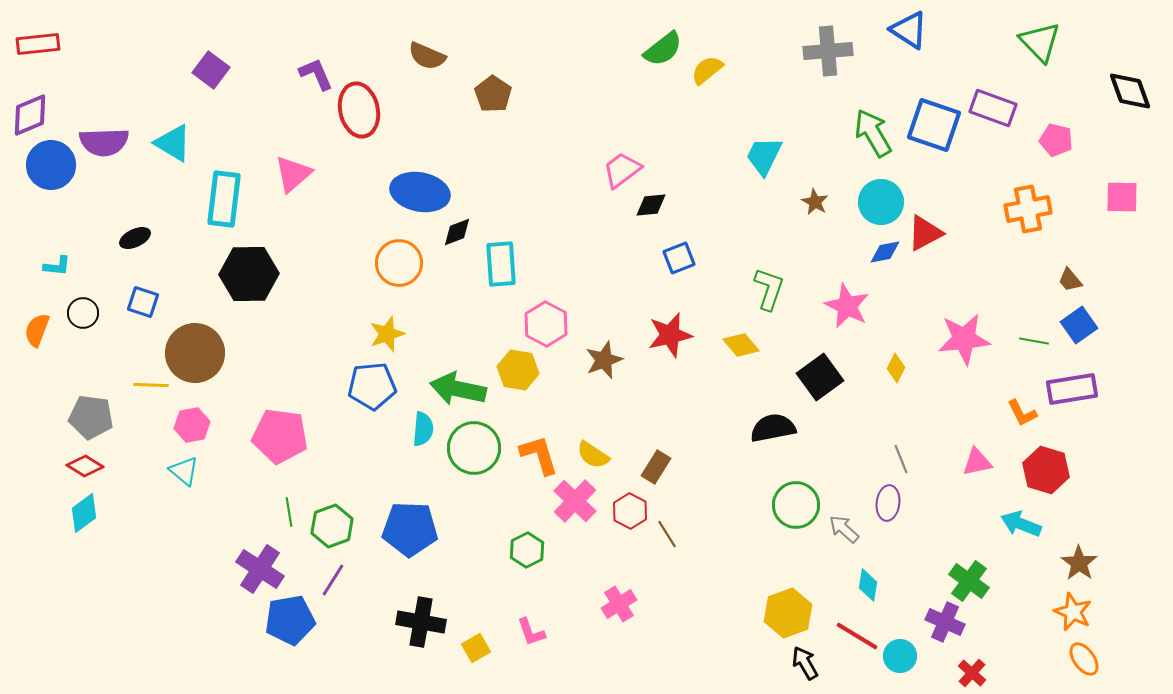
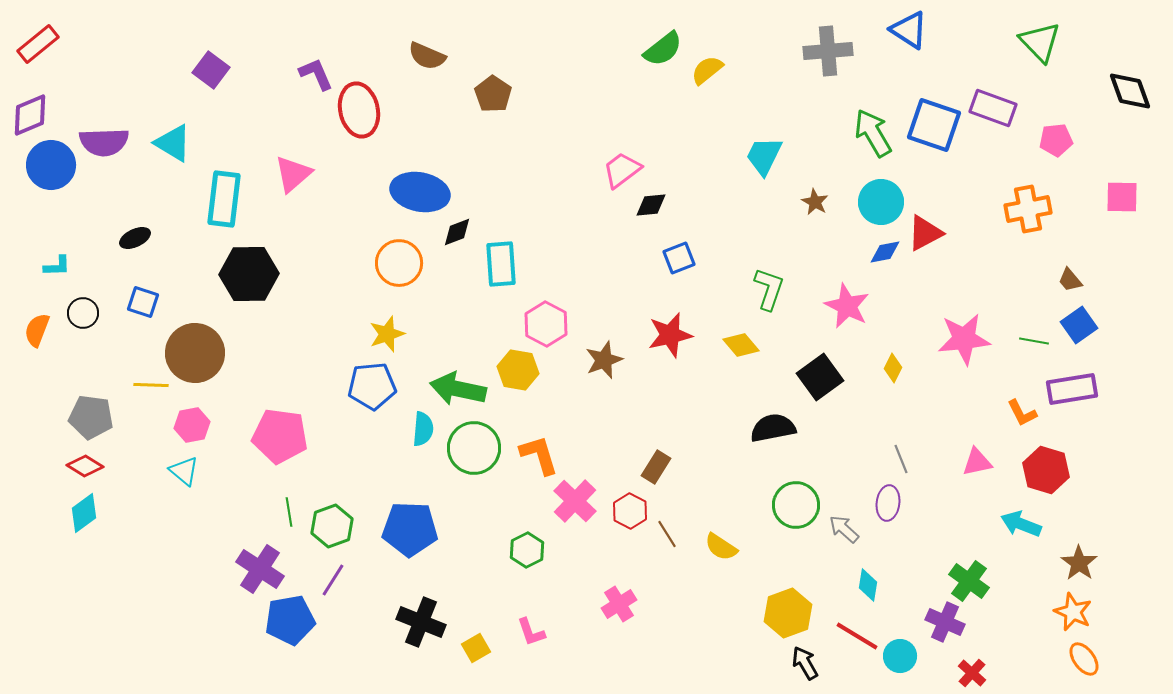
red rectangle at (38, 44): rotated 33 degrees counterclockwise
pink pentagon at (1056, 140): rotated 20 degrees counterclockwise
cyan L-shape at (57, 266): rotated 8 degrees counterclockwise
yellow diamond at (896, 368): moved 3 px left
yellow semicircle at (593, 455): moved 128 px right, 92 px down
black cross at (421, 622): rotated 12 degrees clockwise
